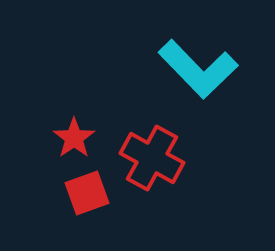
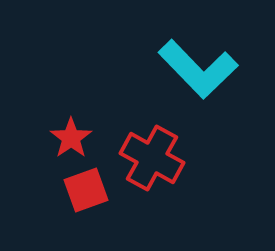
red star: moved 3 px left
red square: moved 1 px left, 3 px up
